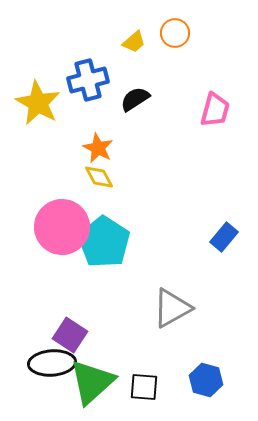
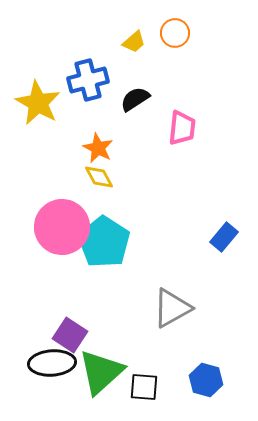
pink trapezoid: moved 33 px left, 18 px down; rotated 9 degrees counterclockwise
green triangle: moved 9 px right, 10 px up
